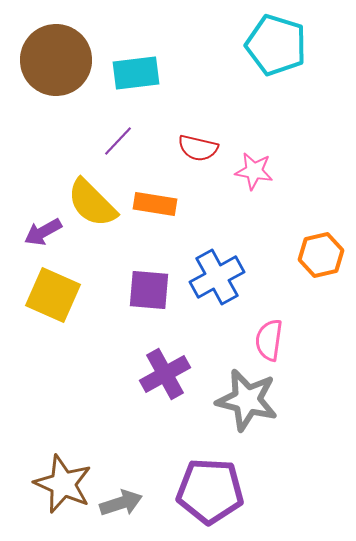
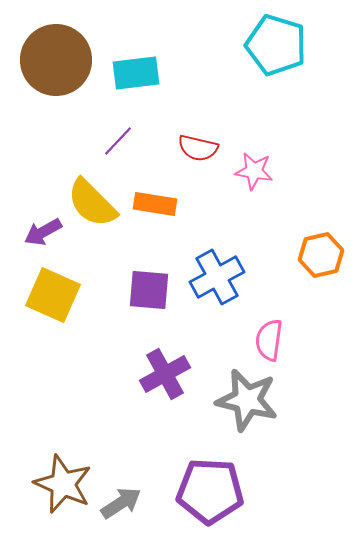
gray arrow: rotated 15 degrees counterclockwise
